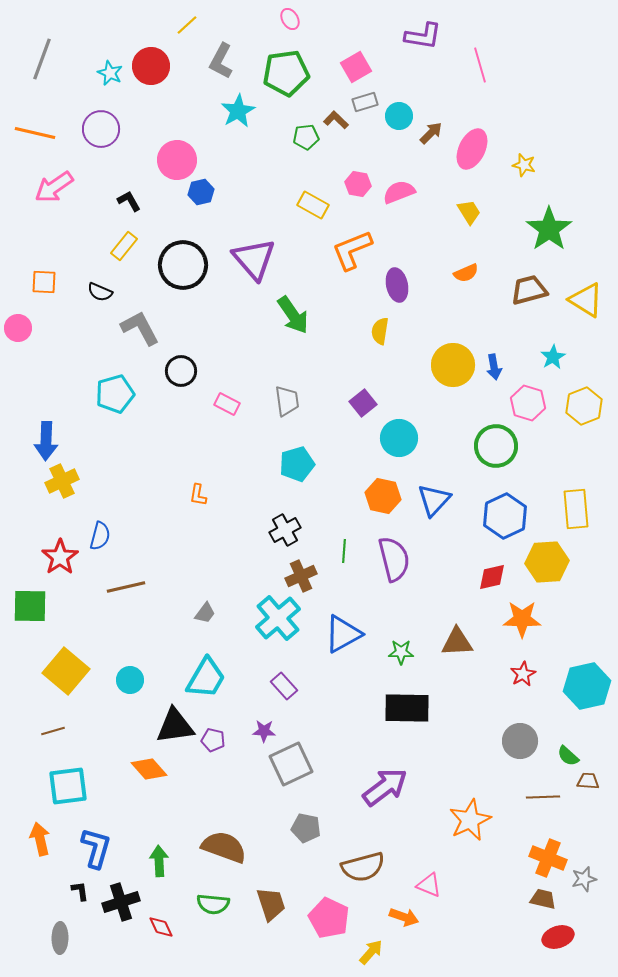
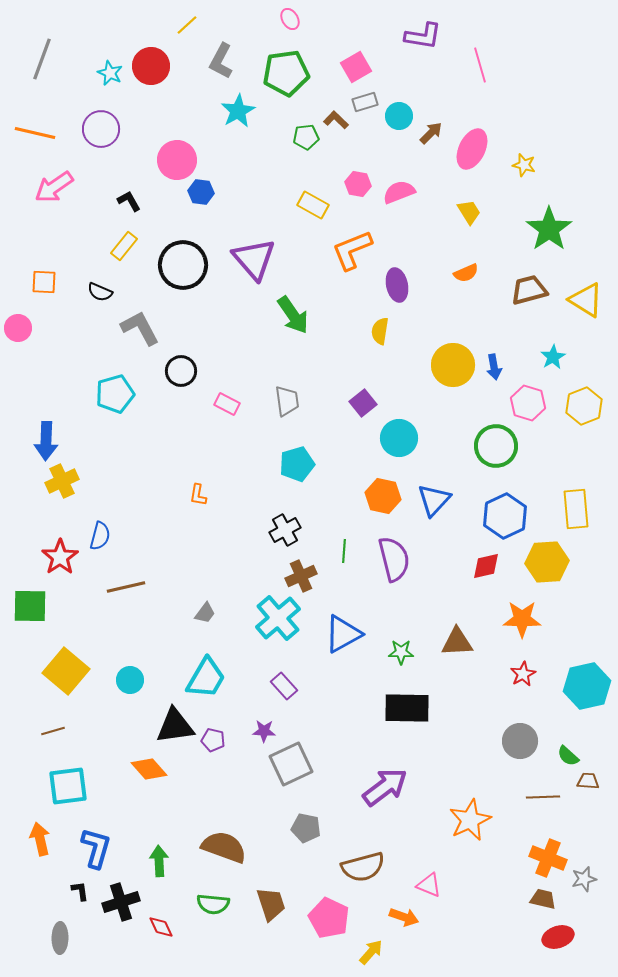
blue hexagon at (201, 192): rotated 20 degrees clockwise
red diamond at (492, 577): moved 6 px left, 11 px up
